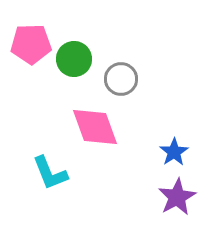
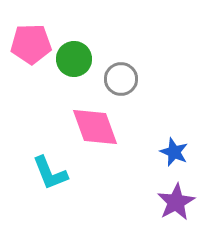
blue star: rotated 16 degrees counterclockwise
purple star: moved 1 px left, 5 px down
